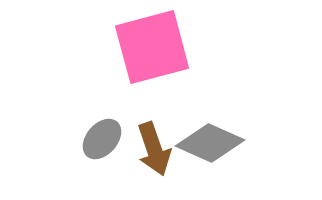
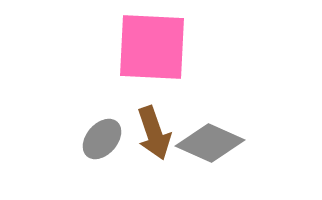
pink square: rotated 18 degrees clockwise
brown arrow: moved 16 px up
